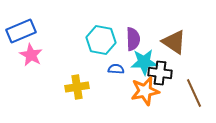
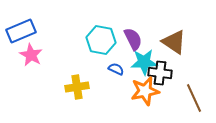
purple semicircle: rotated 25 degrees counterclockwise
blue semicircle: rotated 21 degrees clockwise
brown line: moved 5 px down
